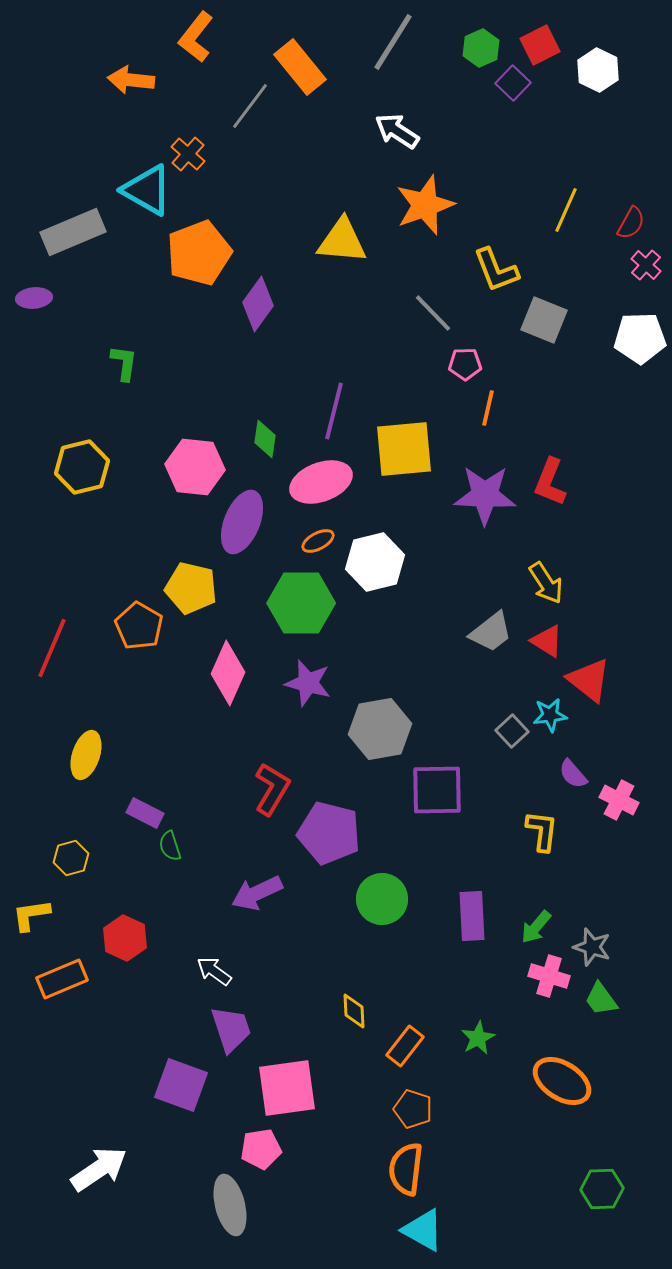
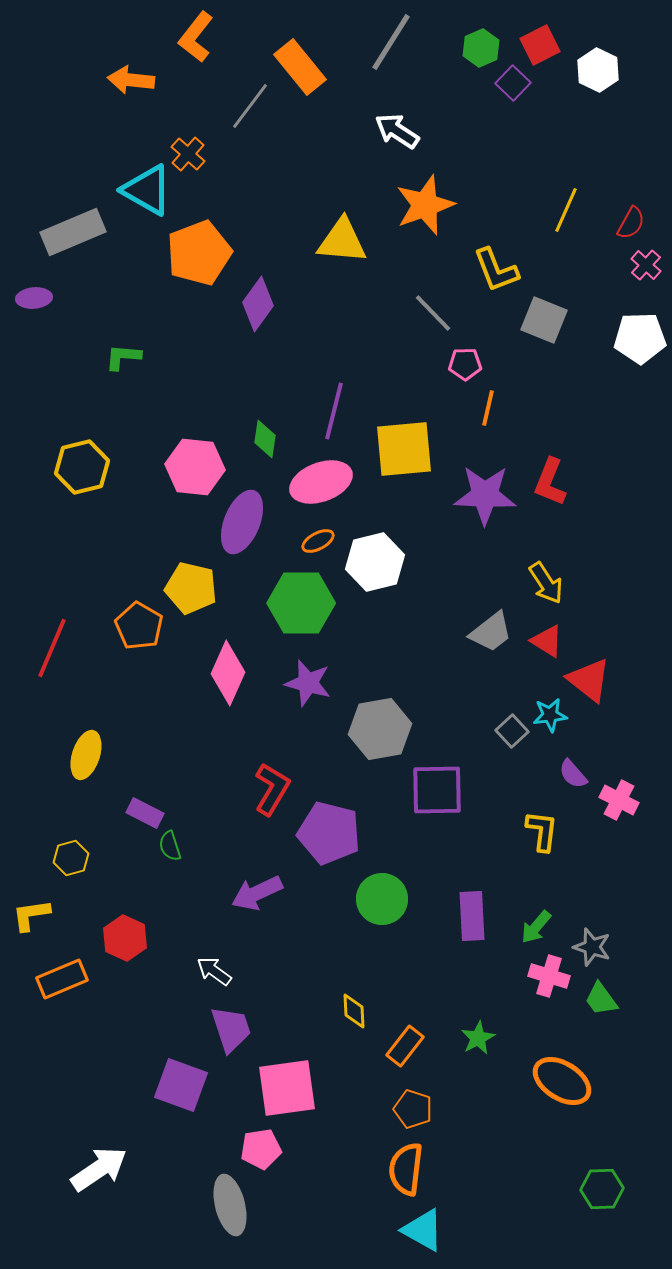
gray line at (393, 42): moved 2 px left
green L-shape at (124, 363): moved 1 px left, 6 px up; rotated 93 degrees counterclockwise
